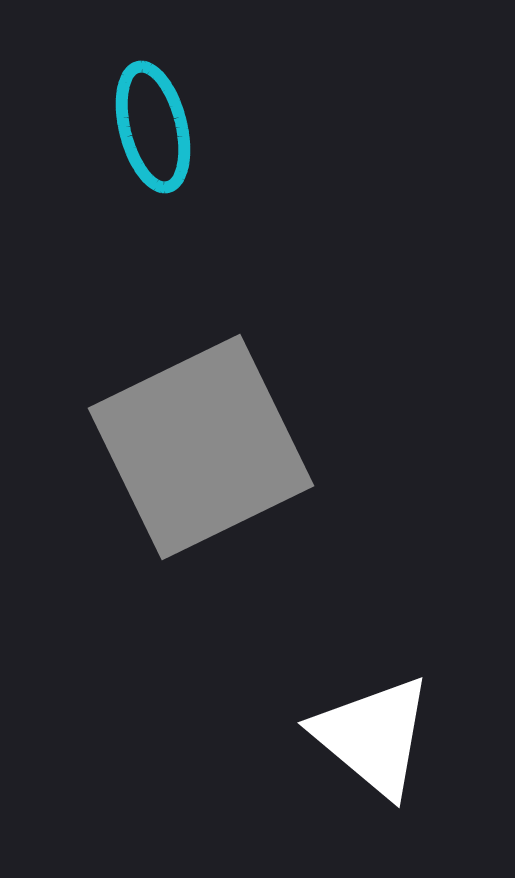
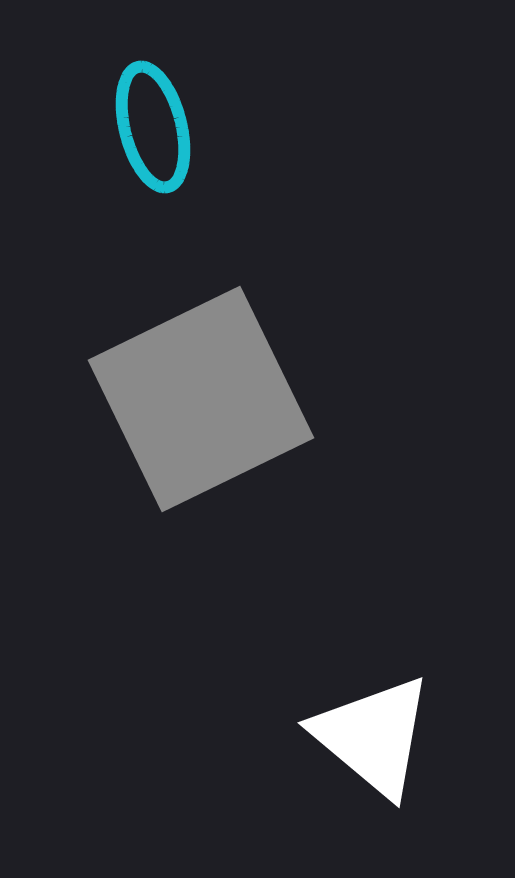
gray square: moved 48 px up
